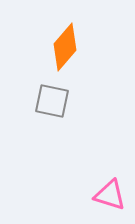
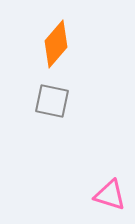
orange diamond: moved 9 px left, 3 px up
